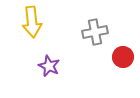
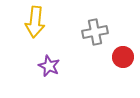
yellow arrow: moved 3 px right; rotated 12 degrees clockwise
